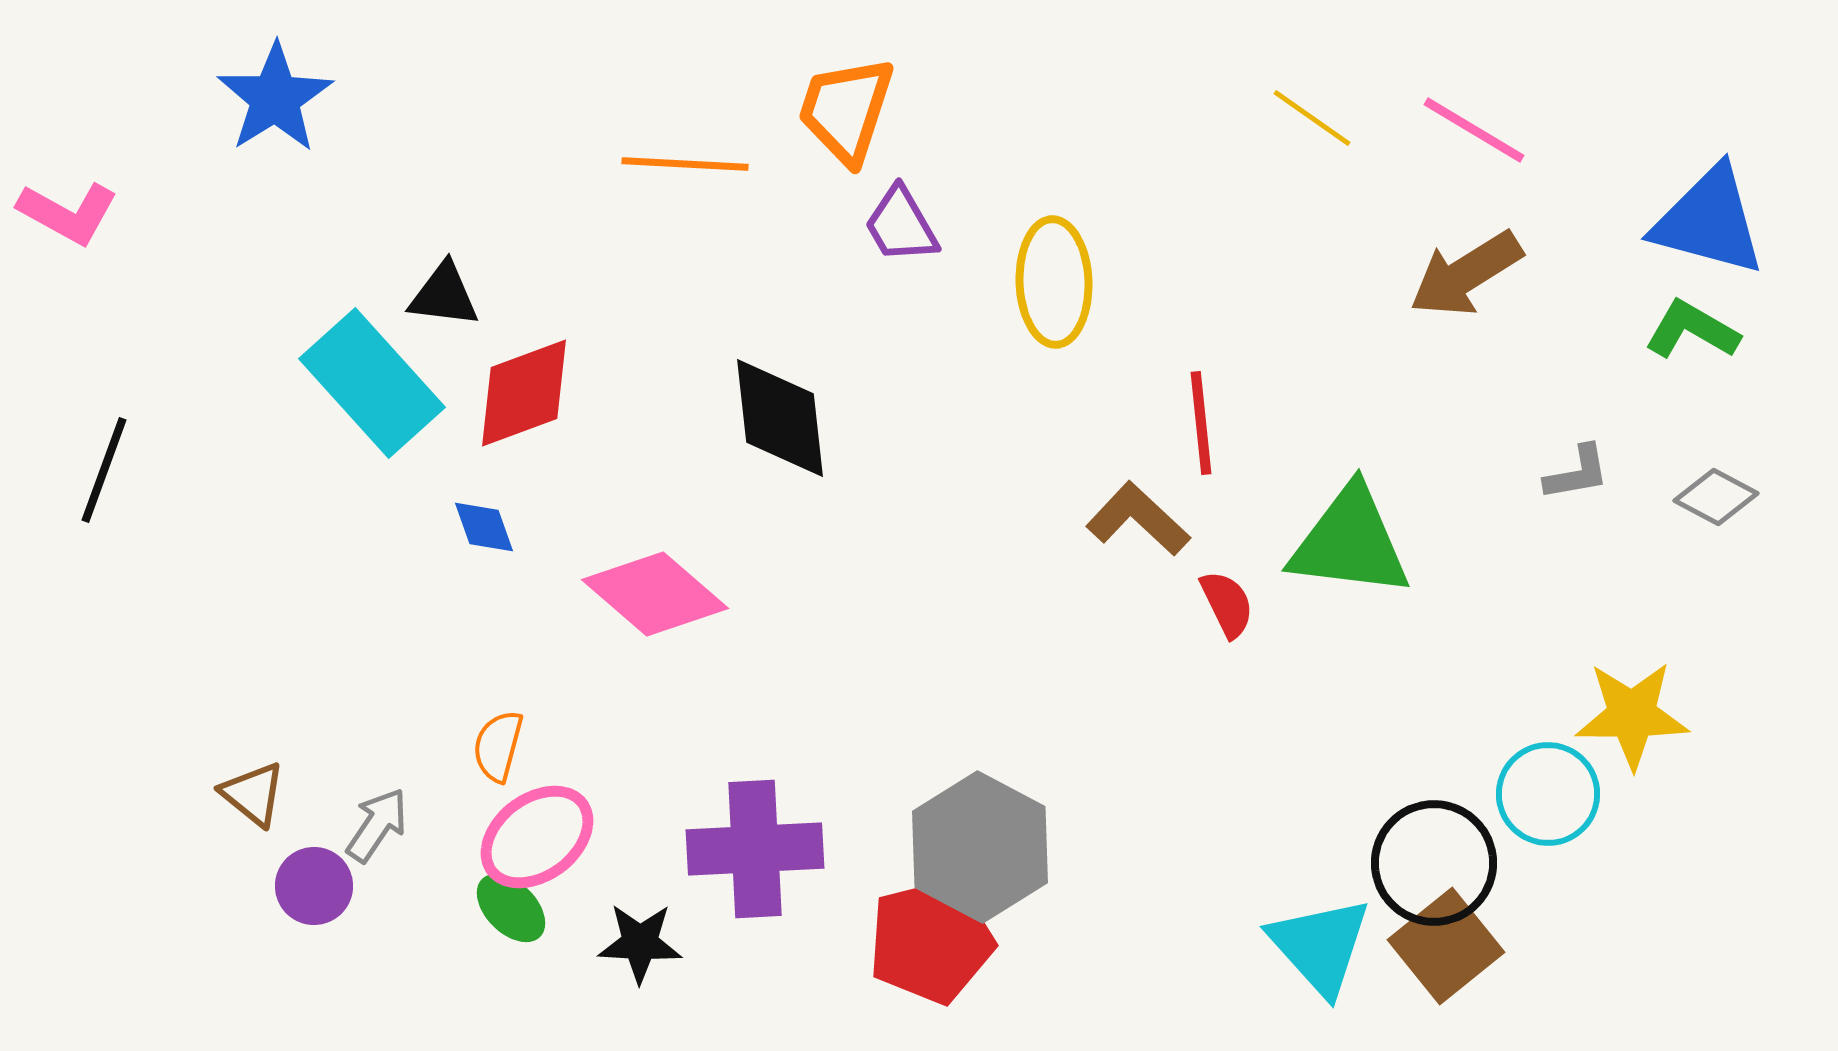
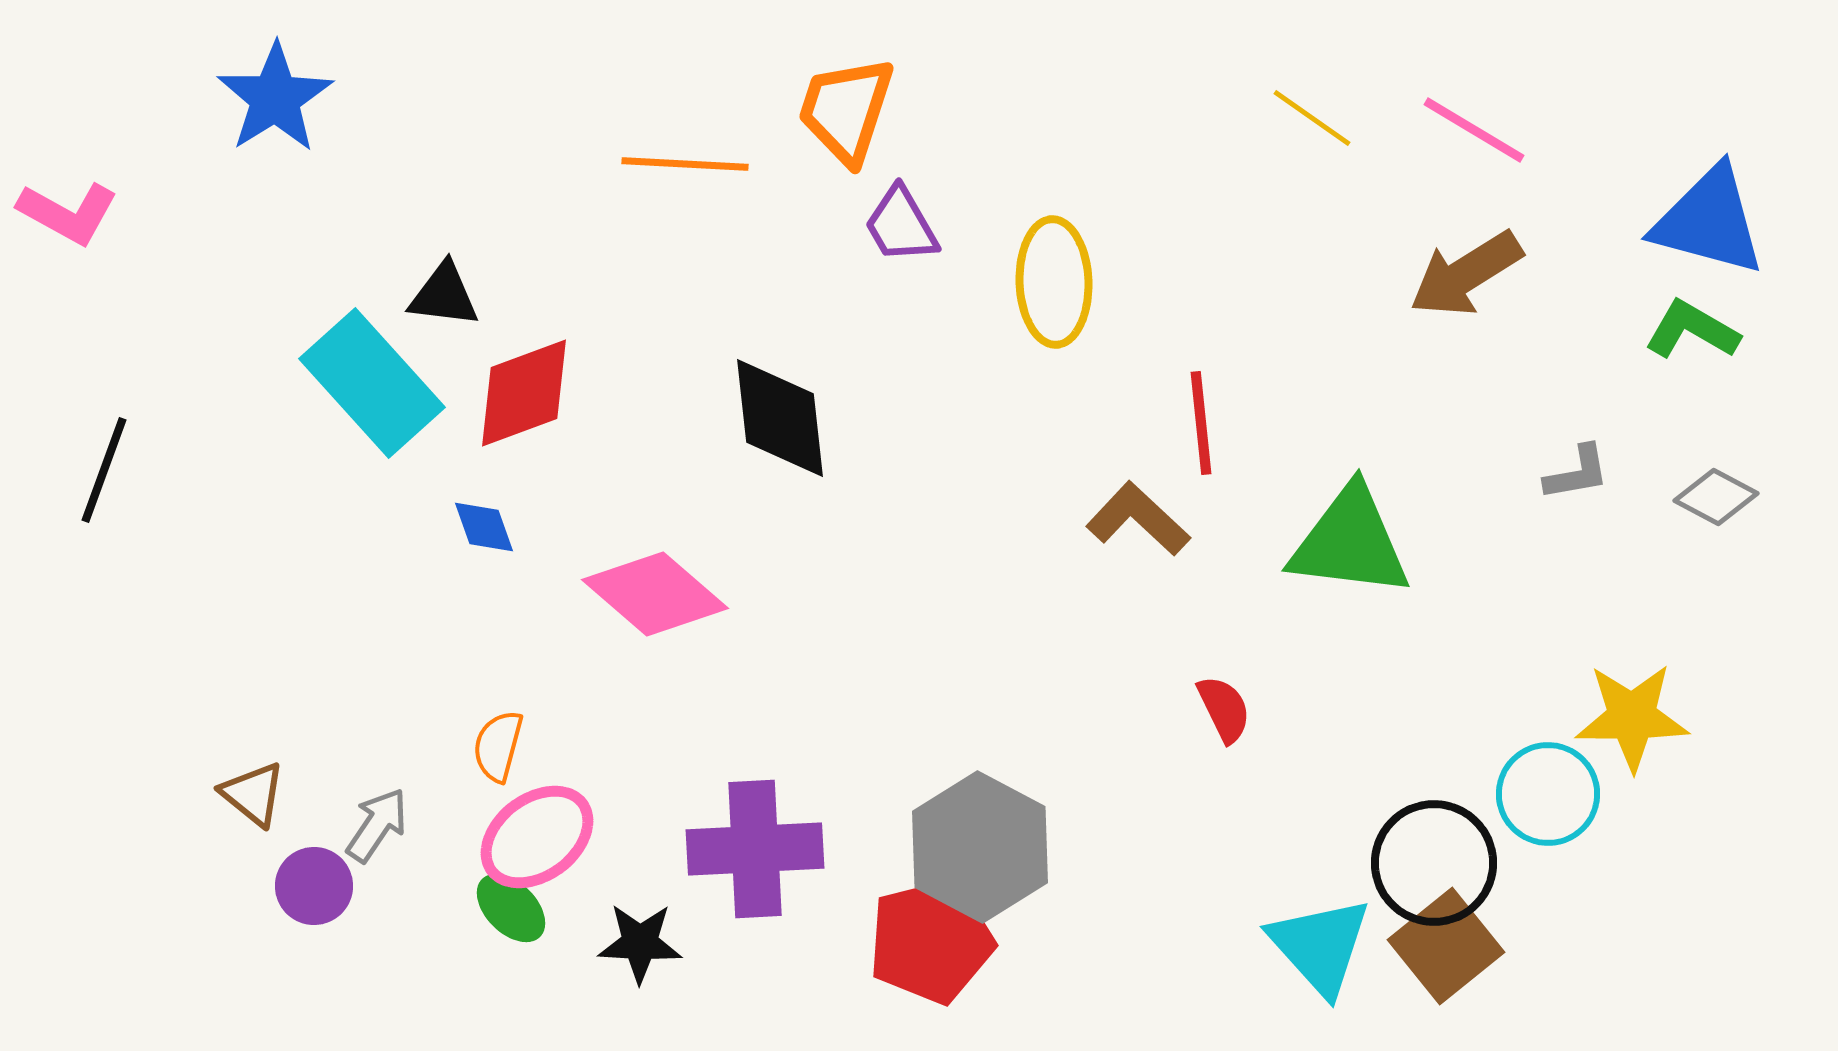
red semicircle: moved 3 px left, 105 px down
yellow star: moved 2 px down
